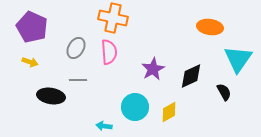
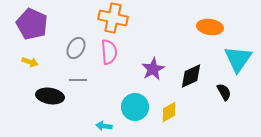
purple pentagon: moved 3 px up
black ellipse: moved 1 px left
